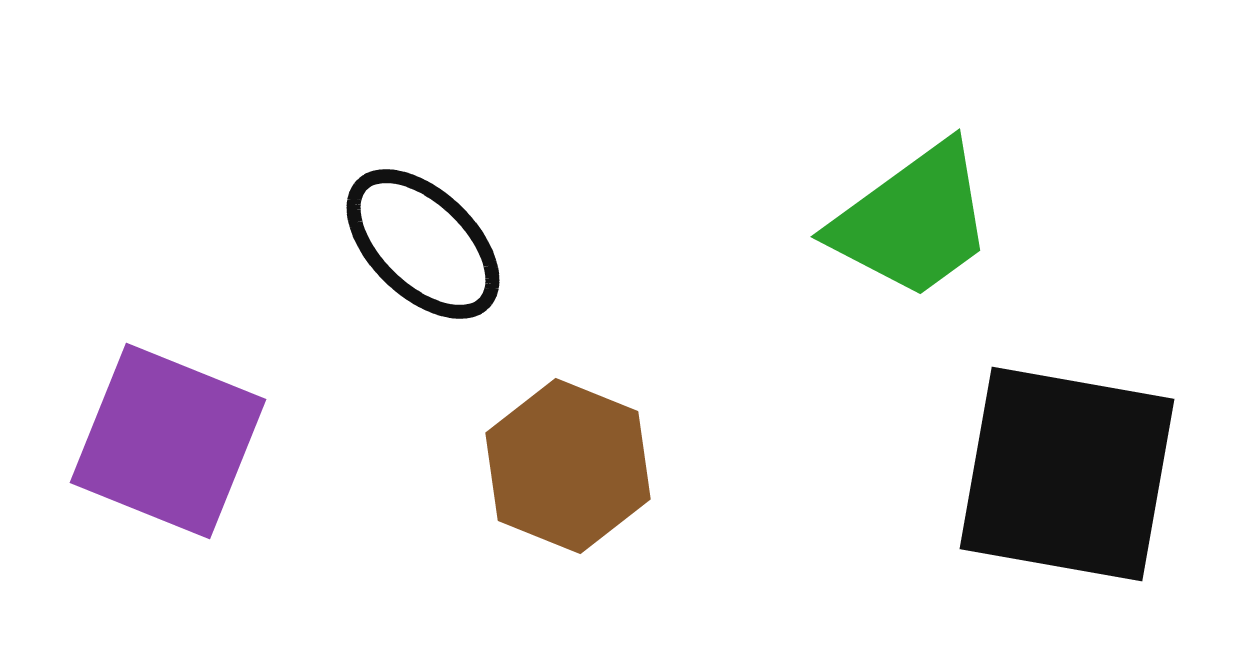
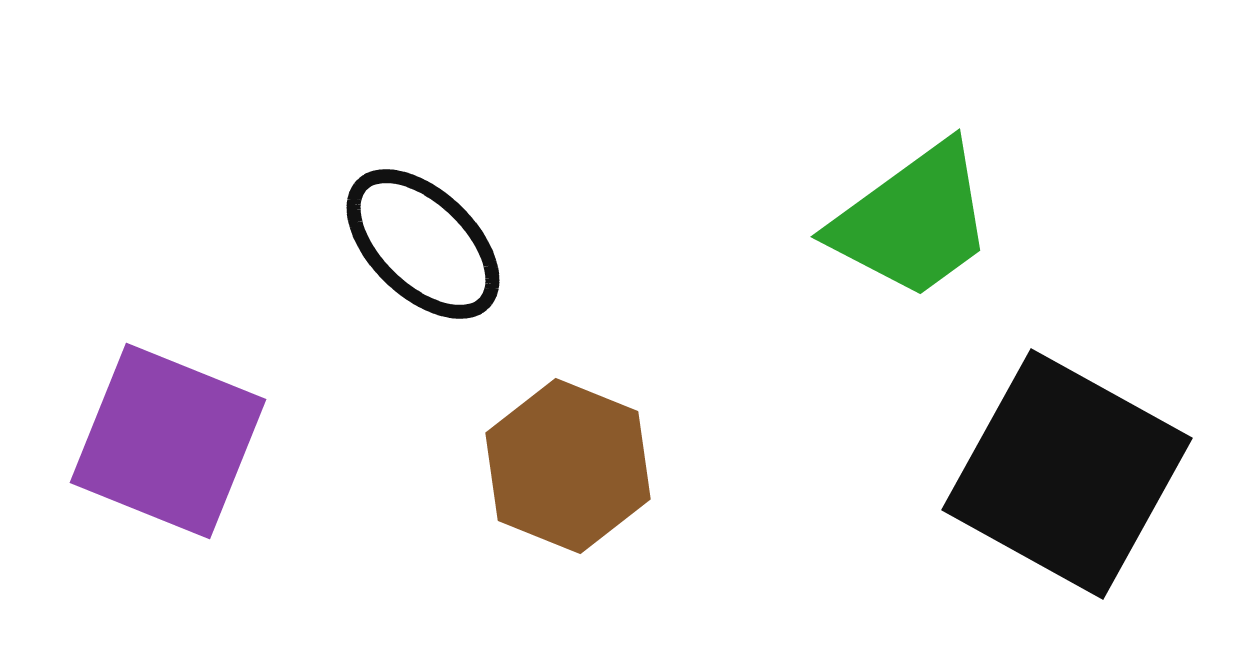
black square: rotated 19 degrees clockwise
